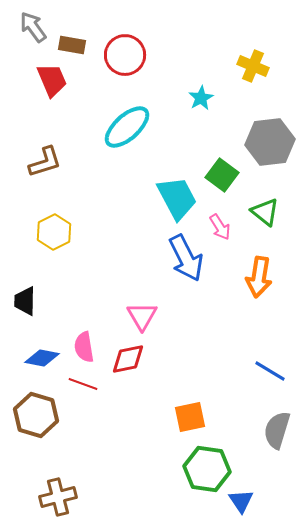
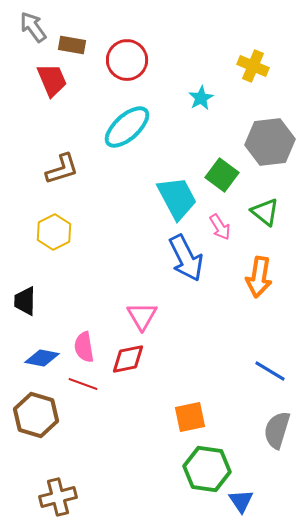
red circle: moved 2 px right, 5 px down
brown L-shape: moved 17 px right, 7 px down
